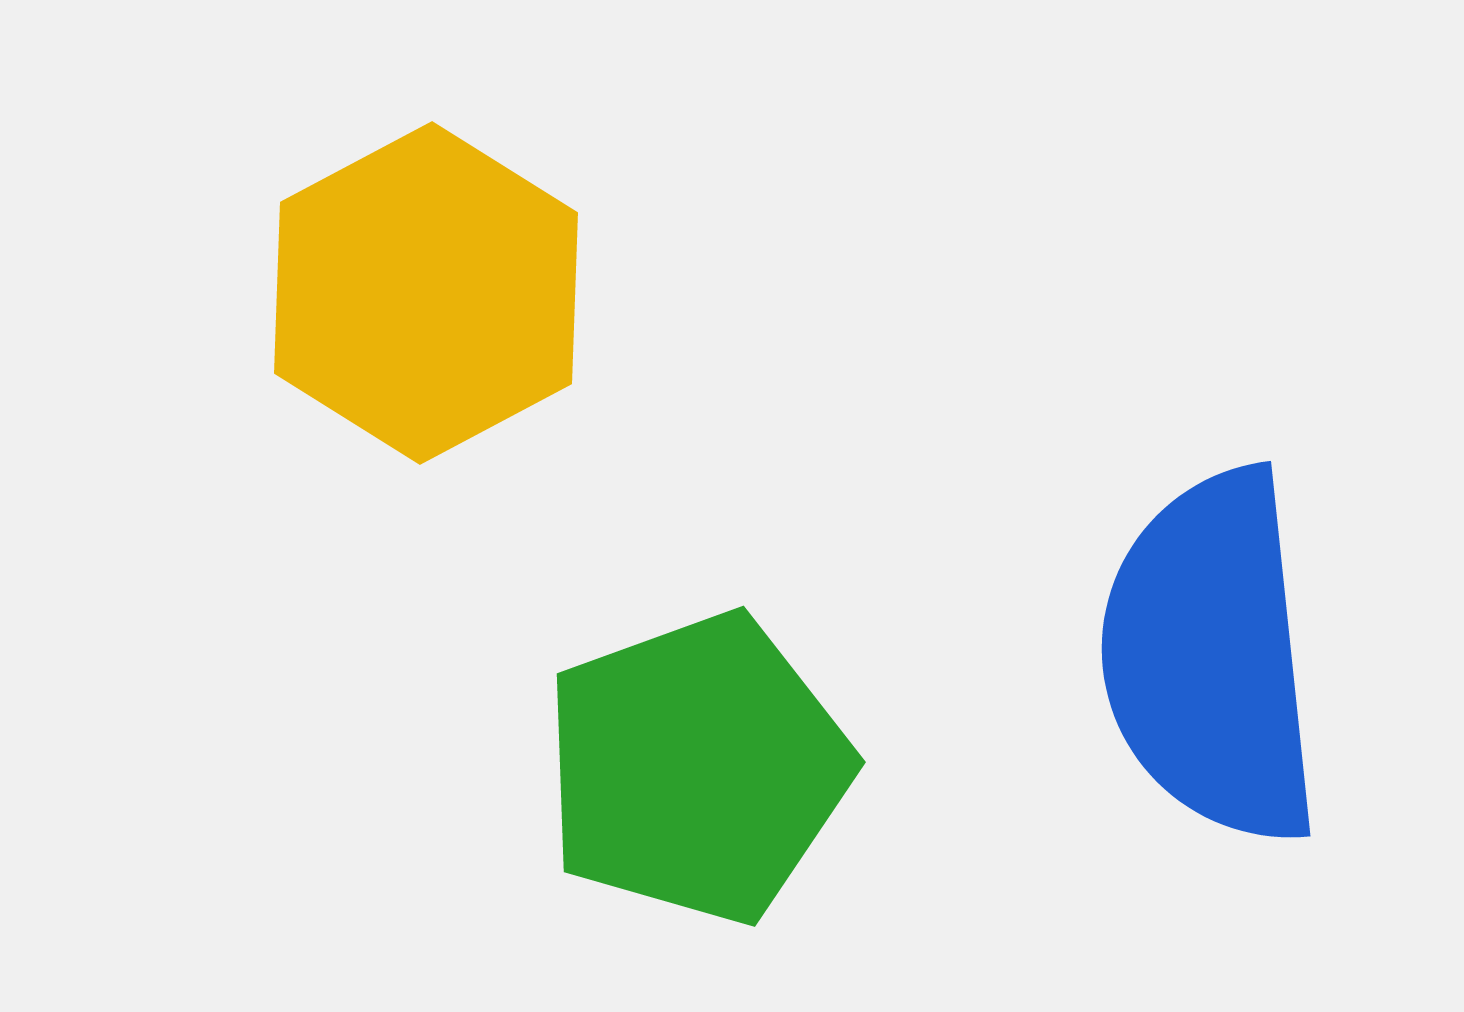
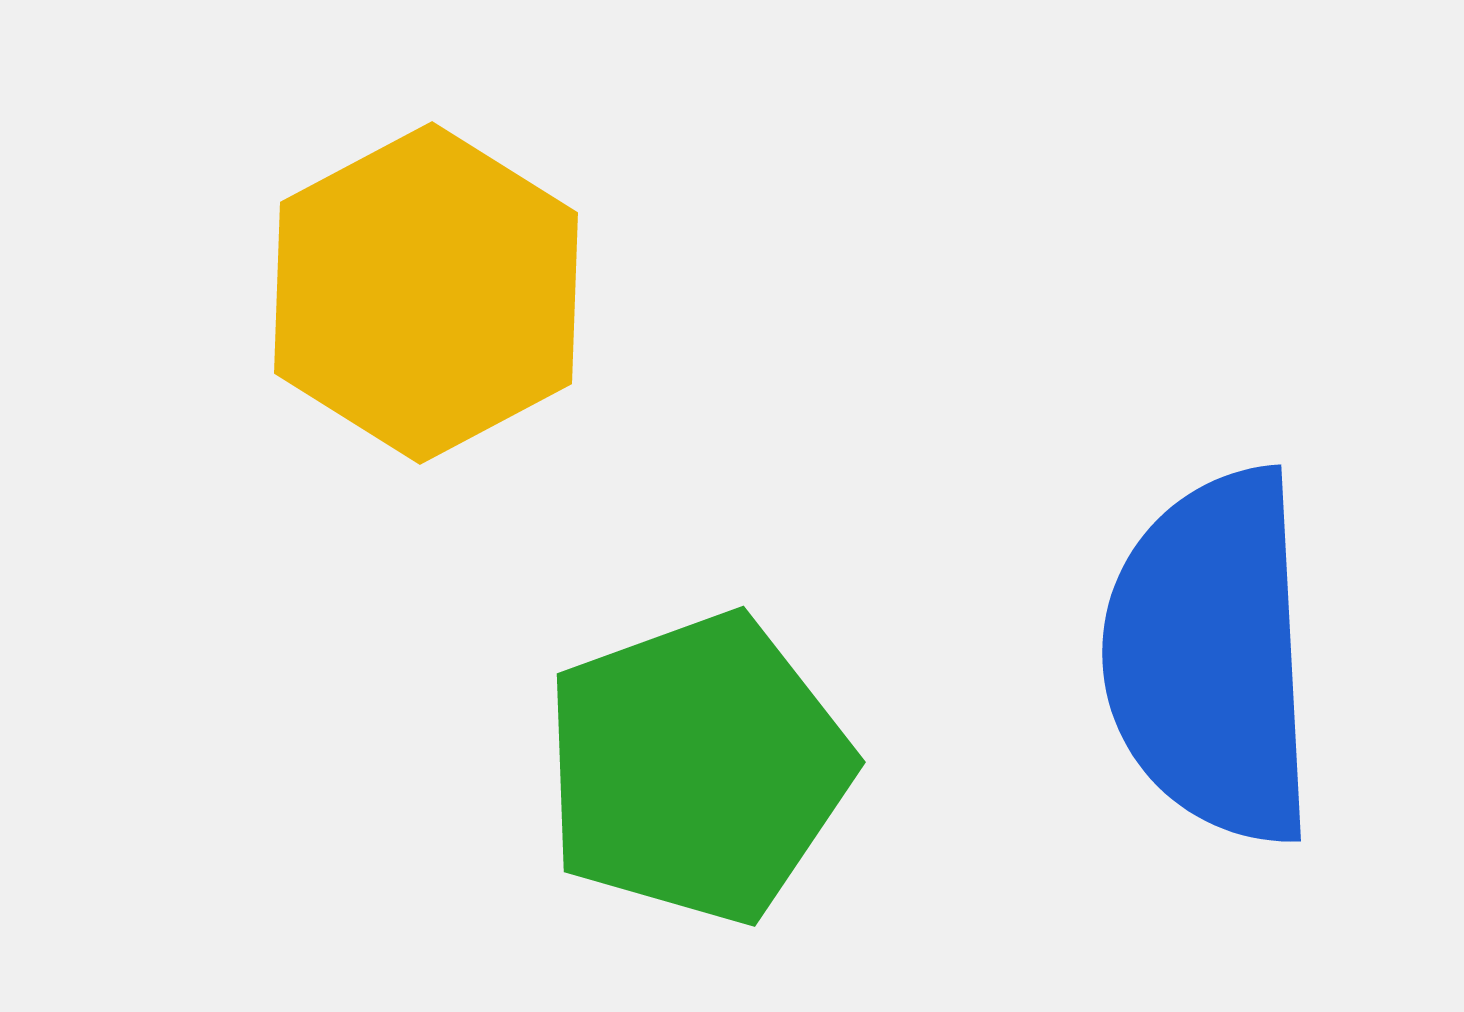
blue semicircle: rotated 3 degrees clockwise
